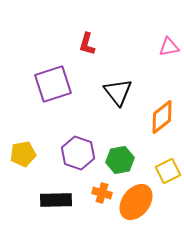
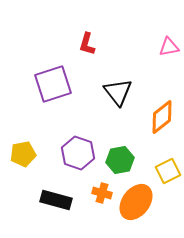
black rectangle: rotated 16 degrees clockwise
